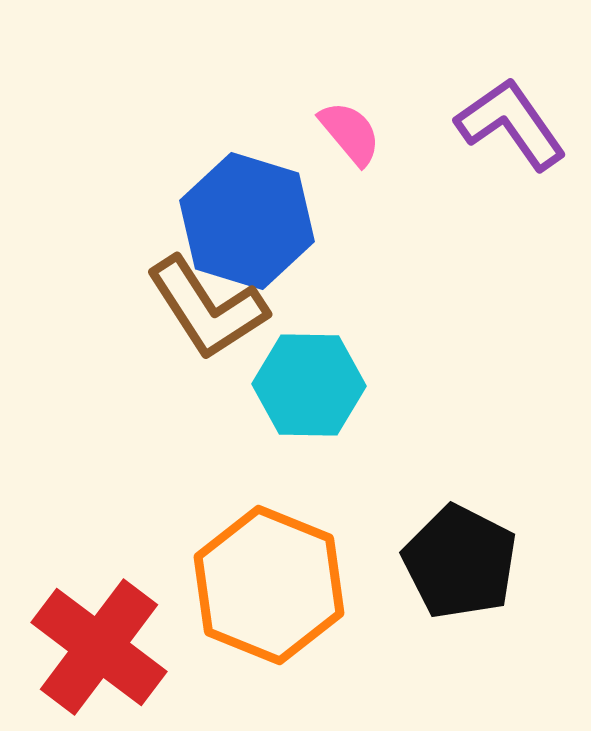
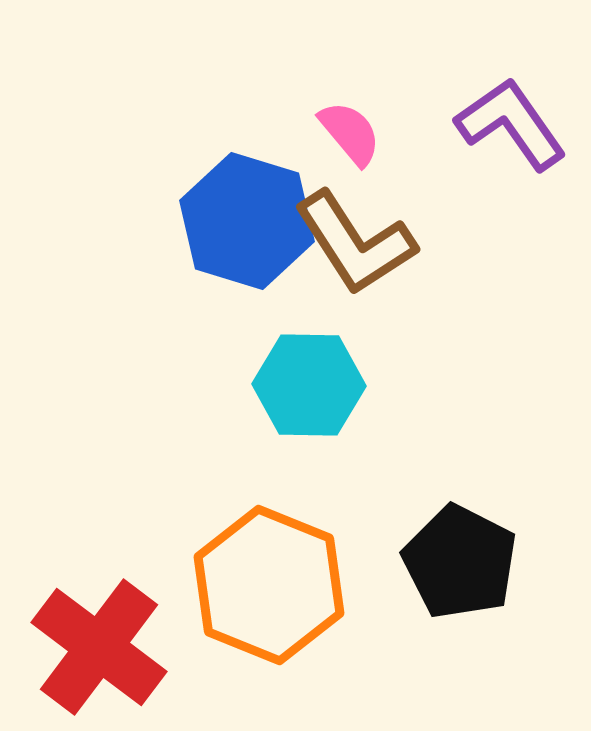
brown L-shape: moved 148 px right, 65 px up
